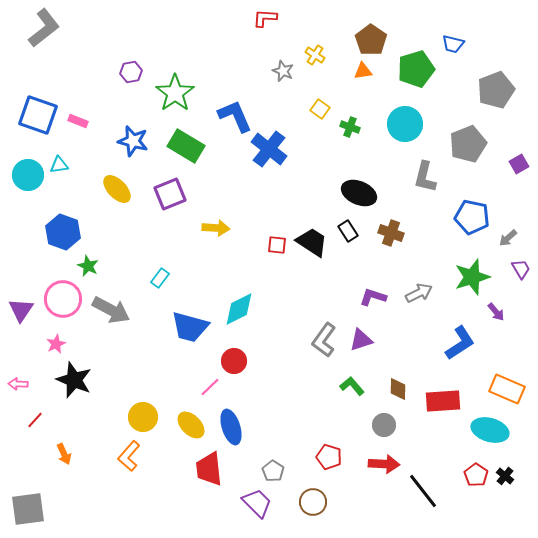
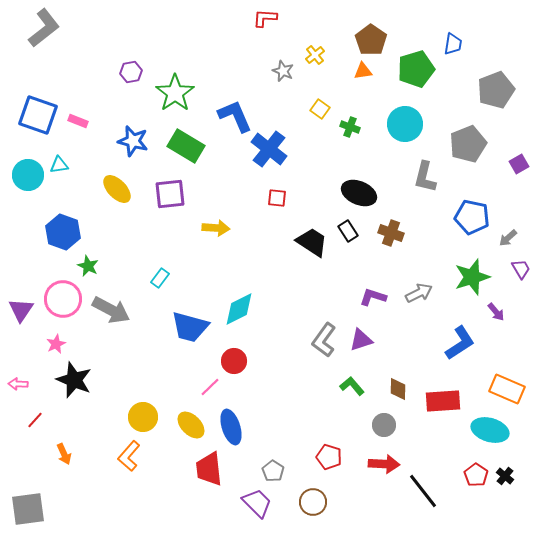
blue trapezoid at (453, 44): rotated 95 degrees counterclockwise
yellow cross at (315, 55): rotated 18 degrees clockwise
purple square at (170, 194): rotated 16 degrees clockwise
red square at (277, 245): moved 47 px up
